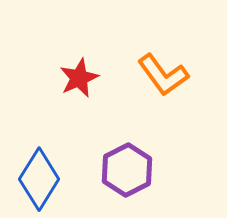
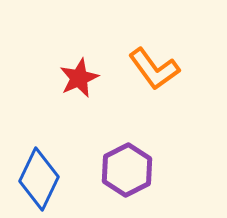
orange L-shape: moved 9 px left, 6 px up
blue diamond: rotated 6 degrees counterclockwise
